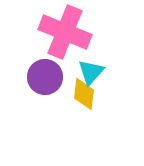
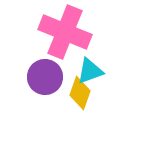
cyan triangle: moved 1 px left, 1 px up; rotated 28 degrees clockwise
yellow diamond: moved 4 px left, 1 px up; rotated 12 degrees clockwise
